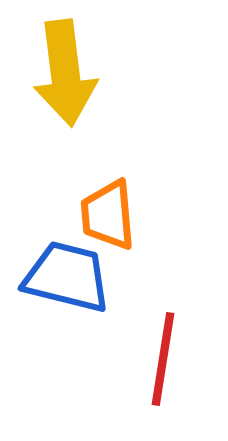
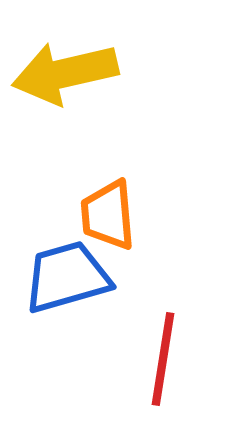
yellow arrow: rotated 84 degrees clockwise
blue trapezoid: rotated 30 degrees counterclockwise
